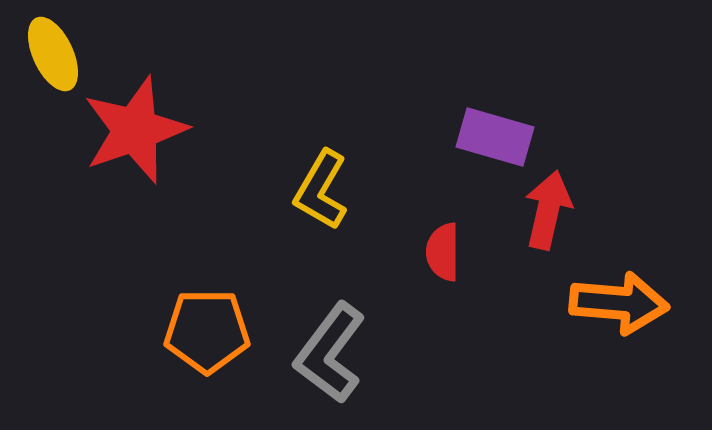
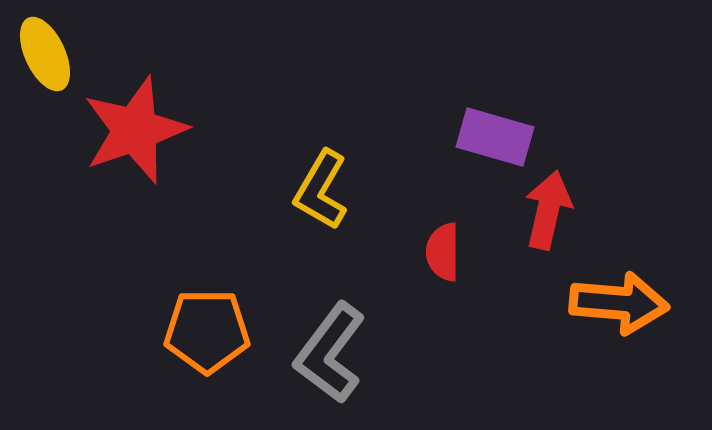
yellow ellipse: moved 8 px left
